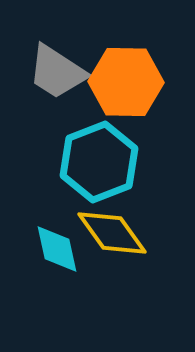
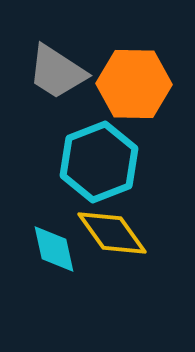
orange hexagon: moved 8 px right, 2 px down
cyan diamond: moved 3 px left
